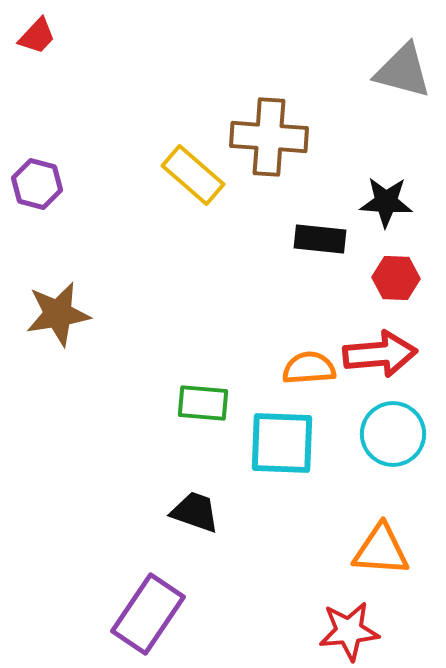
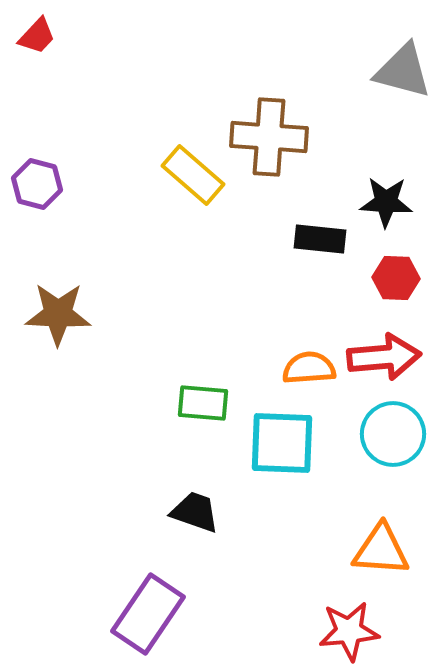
brown star: rotated 12 degrees clockwise
red arrow: moved 4 px right, 3 px down
